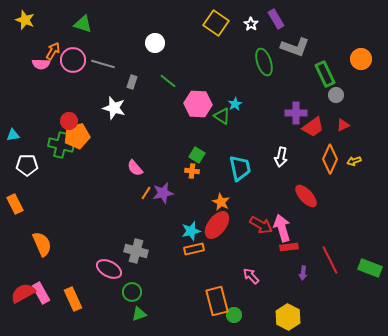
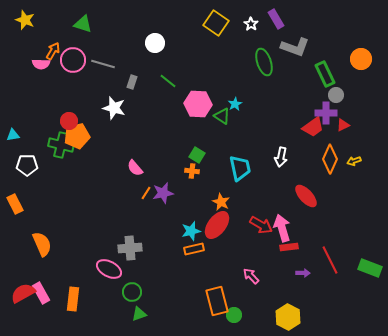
purple cross at (296, 113): moved 30 px right
gray cross at (136, 251): moved 6 px left, 3 px up; rotated 20 degrees counterclockwise
purple arrow at (303, 273): rotated 96 degrees counterclockwise
orange rectangle at (73, 299): rotated 30 degrees clockwise
